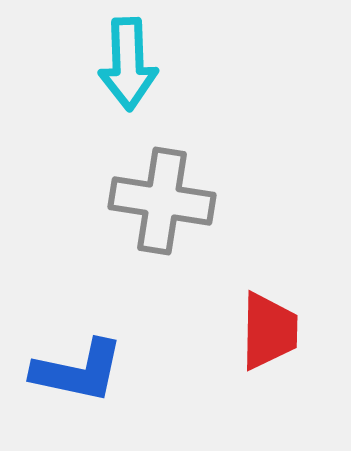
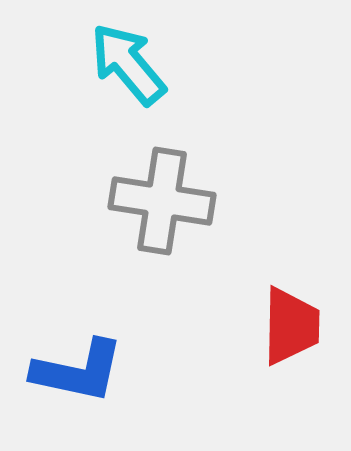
cyan arrow: rotated 142 degrees clockwise
red trapezoid: moved 22 px right, 5 px up
